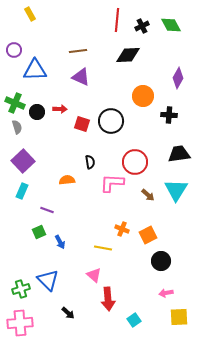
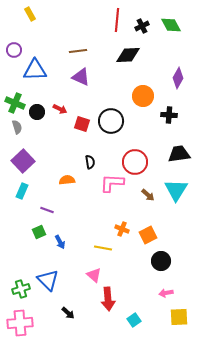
red arrow at (60, 109): rotated 24 degrees clockwise
